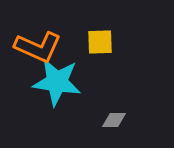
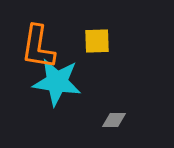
yellow square: moved 3 px left, 1 px up
orange L-shape: rotated 75 degrees clockwise
